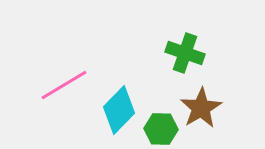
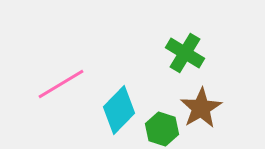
green cross: rotated 12 degrees clockwise
pink line: moved 3 px left, 1 px up
green hexagon: moved 1 px right; rotated 16 degrees clockwise
